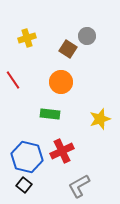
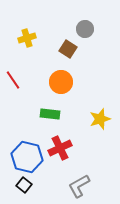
gray circle: moved 2 px left, 7 px up
red cross: moved 2 px left, 3 px up
